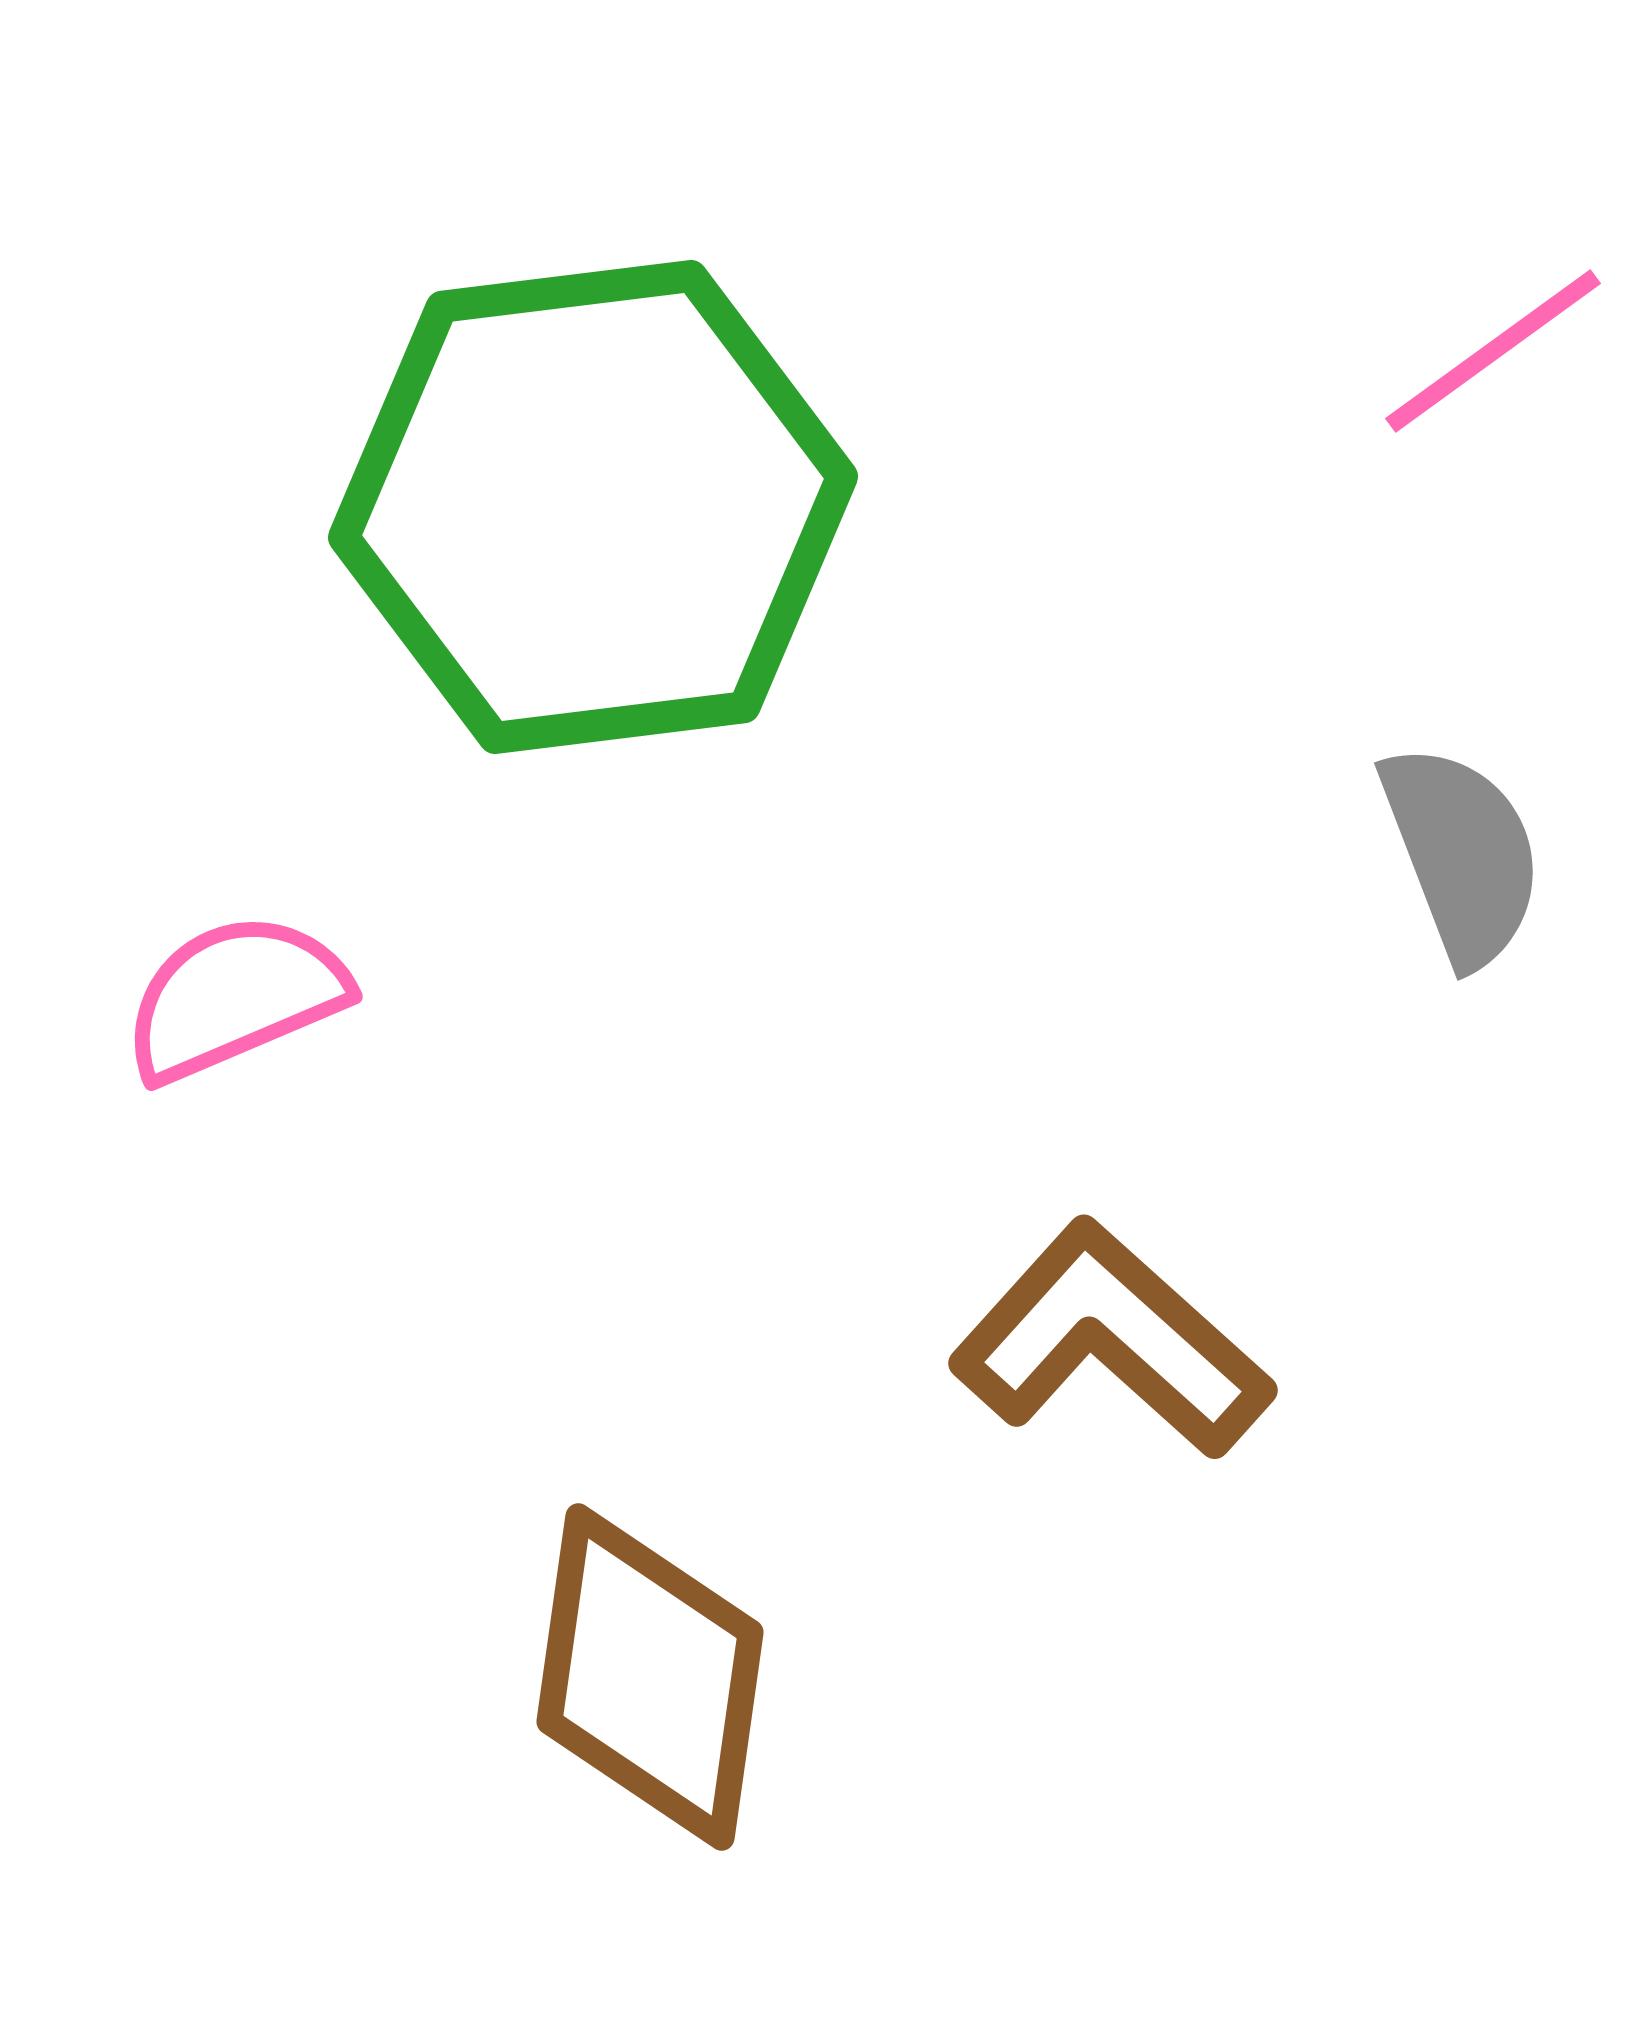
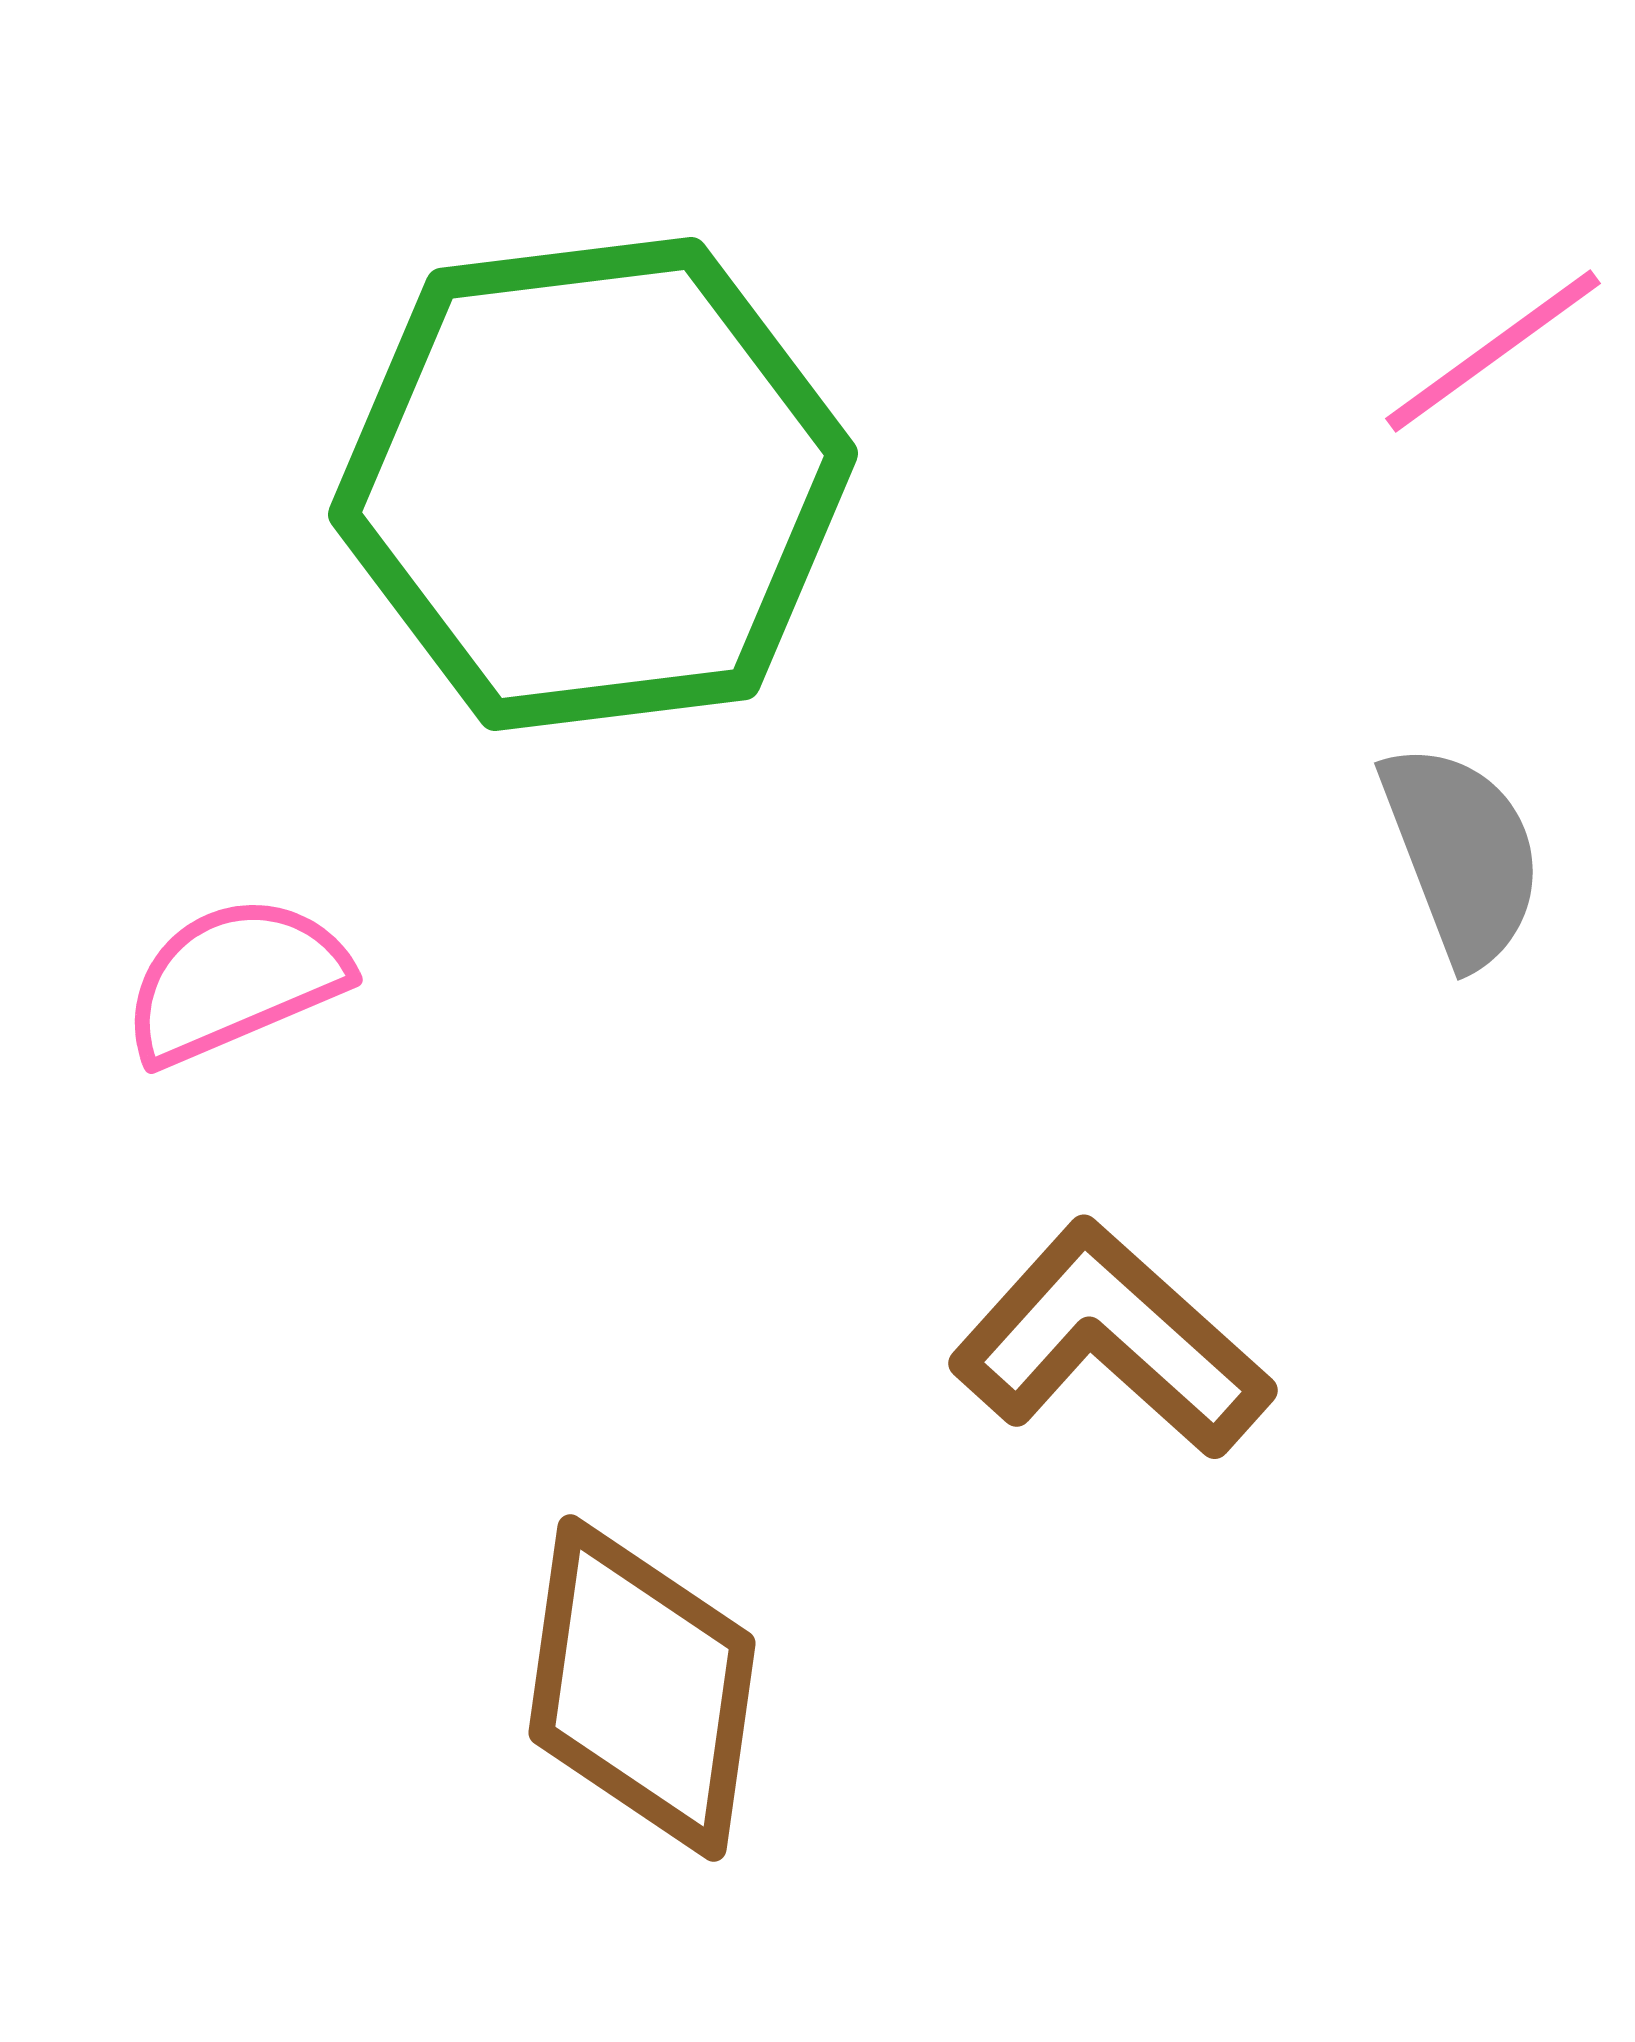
green hexagon: moved 23 px up
pink semicircle: moved 17 px up
brown diamond: moved 8 px left, 11 px down
